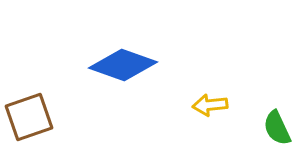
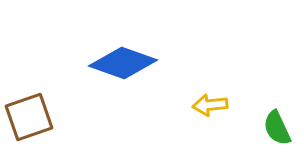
blue diamond: moved 2 px up
